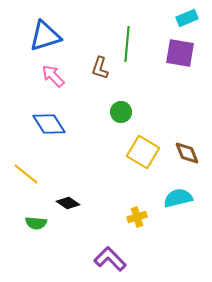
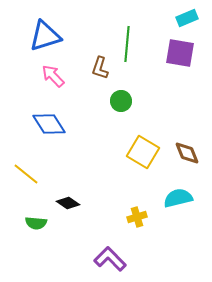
green circle: moved 11 px up
